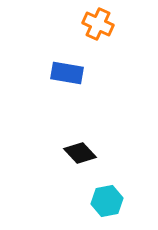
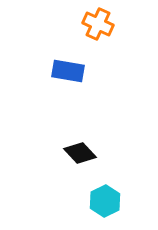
blue rectangle: moved 1 px right, 2 px up
cyan hexagon: moved 2 px left; rotated 16 degrees counterclockwise
